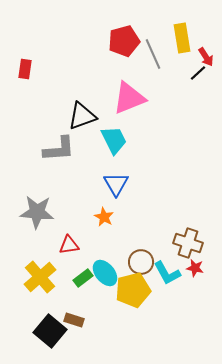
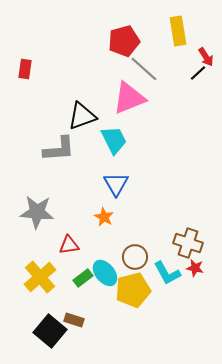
yellow rectangle: moved 4 px left, 7 px up
gray line: moved 9 px left, 15 px down; rotated 24 degrees counterclockwise
brown circle: moved 6 px left, 5 px up
